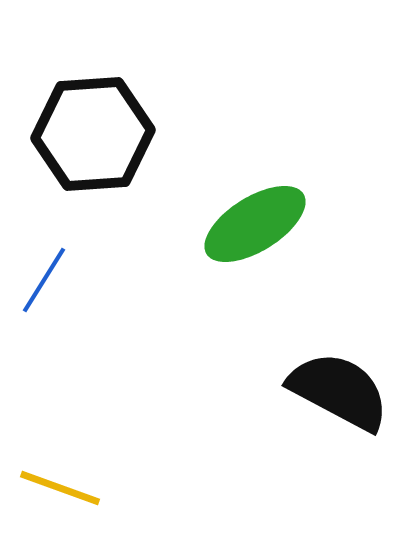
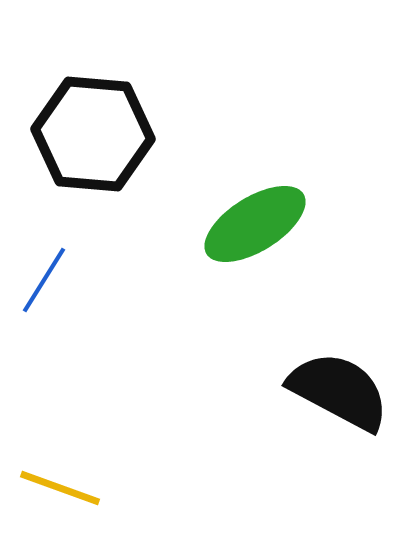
black hexagon: rotated 9 degrees clockwise
